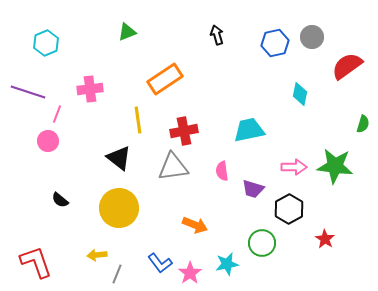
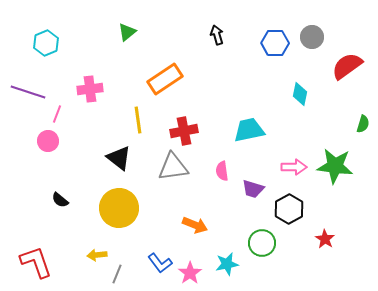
green triangle: rotated 18 degrees counterclockwise
blue hexagon: rotated 12 degrees clockwise
